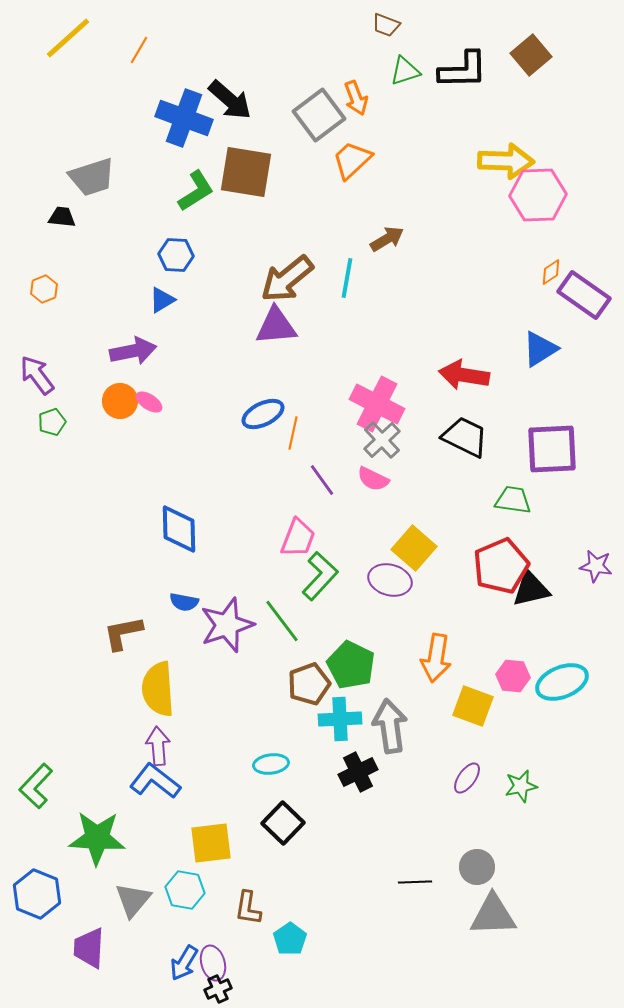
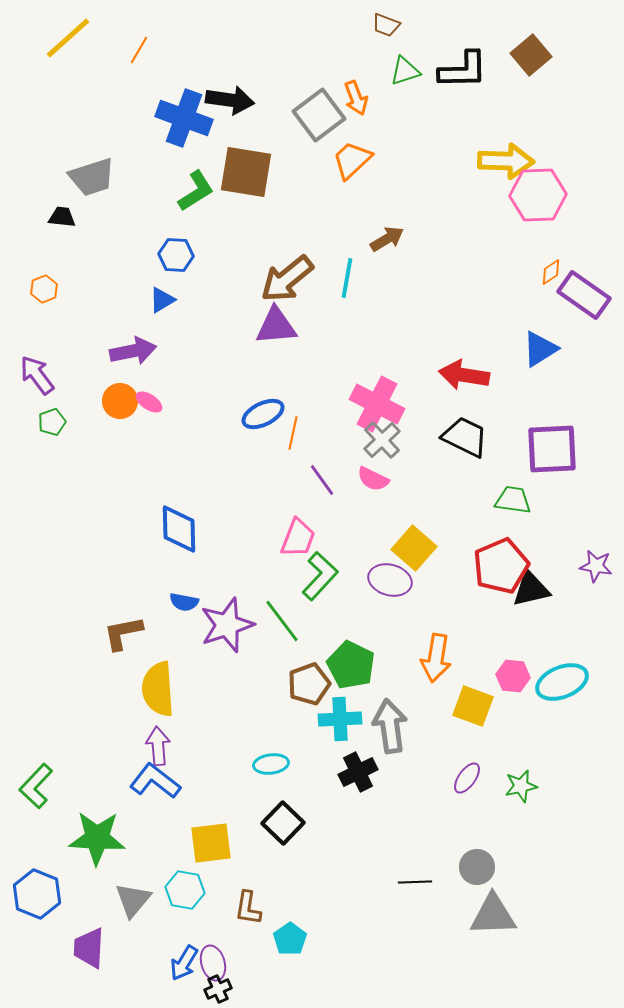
black arrow at (230, 100): rotated 33 degrees counterclockwise
